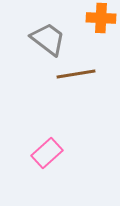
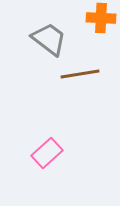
gray trapezoid: moved 1 px right
brown line: moved 4 px right
